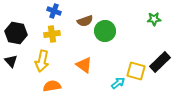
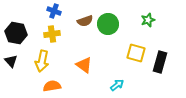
green star: moved 6 px left, 1 px down; rotated 16 degrees counterclockwise
green circle: moved 3 px right, 7 px up
black rectangle: rotated 30 degrees counterclockwise
yellow square: moved 18 px up
cyan arrow: moved 1 px left, 2 px down
